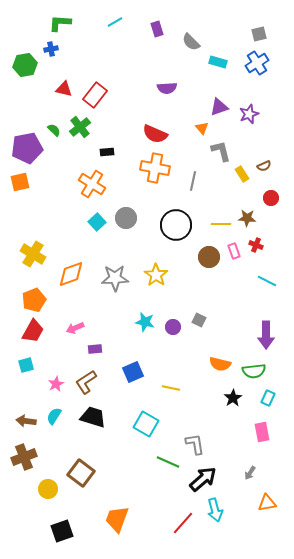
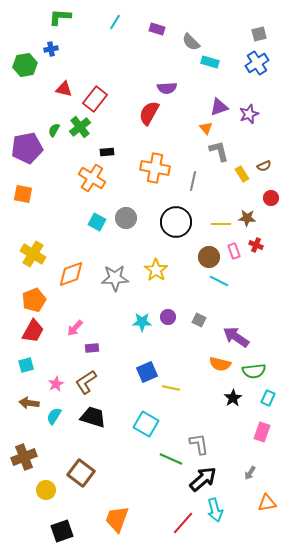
cyan line at (115, 22): rotated 28 degrees counterclockwise
green L-shape at (60, 23): moved 6 px up
purple rectangle at (157, 29): rotated 56 degrees counterclockwise
cyan rectangle at (218, 62): moved 8 px left
red rectangle at (95, 95): moved 4 px down
orange triangle at (202, 128): moved 4 px right
green semicircle at (54, 130): rotated 104 degrees counterclockwise
red semicircle at (155, 134): moved 6 px left, 21 px up; rotated 95 degrees clockwise
gray L-shape at (221, 151): moved 2 px left
orange square at (20, 182): moved 3 px right, 12 px down; rotated 24 degrees clockwise
orange cross at (92, 184): moved 6 px up
cyan square at (97, 222): rotated 18 degrees counterclockwise
black circle at (176, 225): moved 3 px up
yellow star at (156, 275): moved 5 px up
cyan line at (267, 281): moved 48 px left
cyan star at (145, 322): moved 3 px left; rotated 12 degrees counterclockwise
purple circle at (173, 327): moved 5 px left, 10 px up
pink arrow at (75, 328): rotated 24 degrees counterclockwise
purple arrow at (266, 335): moved 30 px left, 2 px down; rotated 124 degrees clockwise
purple rectangle at (95, 349): moved 3 px left, 1 px up
blue square at (133, 372): moved 14 px right
brown arrow at (26, 421): moved 3 px right, 18 px up
pink rectangle at (262, 432): rotated 30 degrees clockwise
gray L-shape at (195, 444): moved 4 px right
green line at (168, 462): moved 3 px right, 3 px up
yellow circle at (48, 489): moved 2 px left, 1 px down
